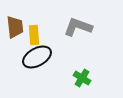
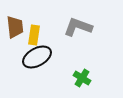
yellow rectangle: rotated 12 degrees clockwise
